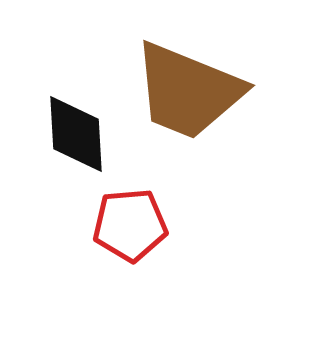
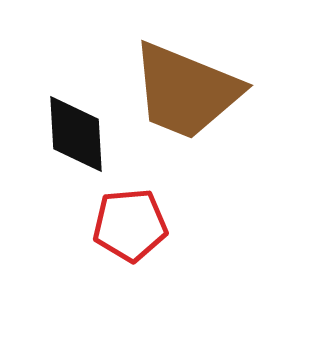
brown trapezoid: moved 2 px left
